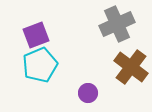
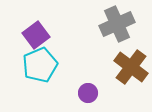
purple square: rotated 16 degrees counterclockwise
